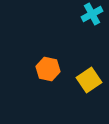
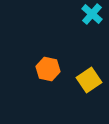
cyan cross: rotated 20 degrees counterclockwise
